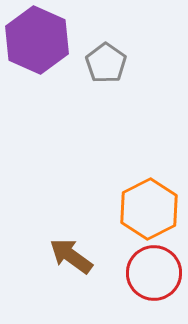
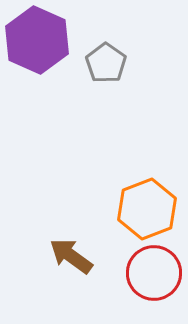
orange hexagon: moved 2 px left; rotated 6 degrees clockwise
